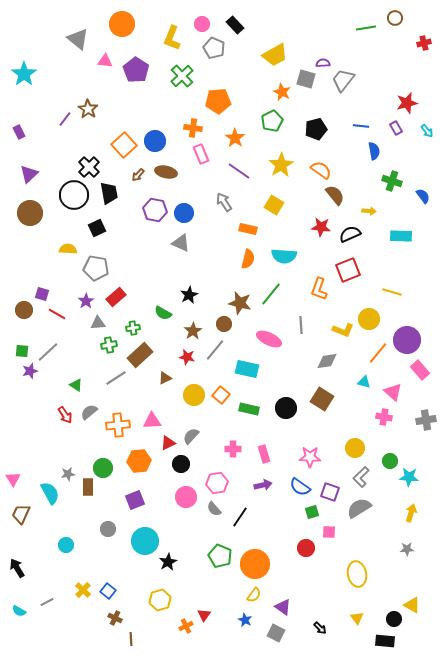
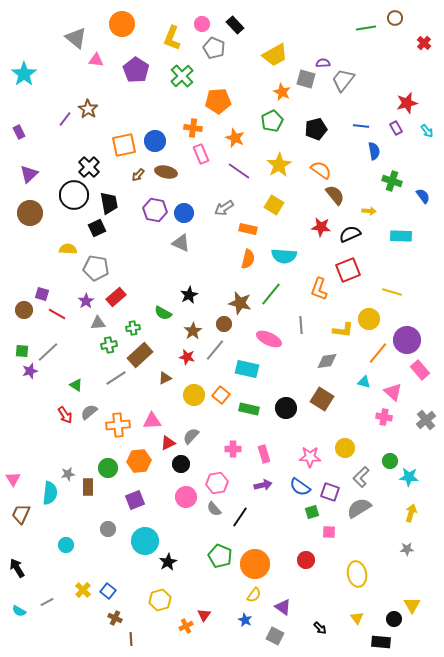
gray triangle at (78, 39): moved 2 px left, 1 px up
red cross at (424, 43): rotated 32 degrees counterclockwise
pink triangle at (105, 61): moved 9 px left, 1 px up
orange star at (235, 138): rotated 12 degrees counterclockwise
orange square at (124, 145): rotated 30 degrees clockwise
yellow star at (281, 165): moved 2 px left
black trapezoid at (109, 193): moved 10 px down
gray arrow at (224, 202): moved 6 px down; rotated 90 degrees counterclockwise
yellow L-shape at (343, 330): rotated 15 degrees counterclockwise
gray cross at (426, 420): rotated 30 degrees counterclockwise
yellow circle at (355, 448): moved 10 px left
green circle at (103, 468): moved 5 px right
cyan semicircle at (50, 493): rotated 35 degrees clockwise
red circle at (306, 548): moved 12 px down
yellow triangle at (412, 605): rotated 30 degrees clockwise
gray square at (276, 633): moved 1 px left, 3 px down
black rectangle at (385, 641): moved 4 px left, 1 px down
